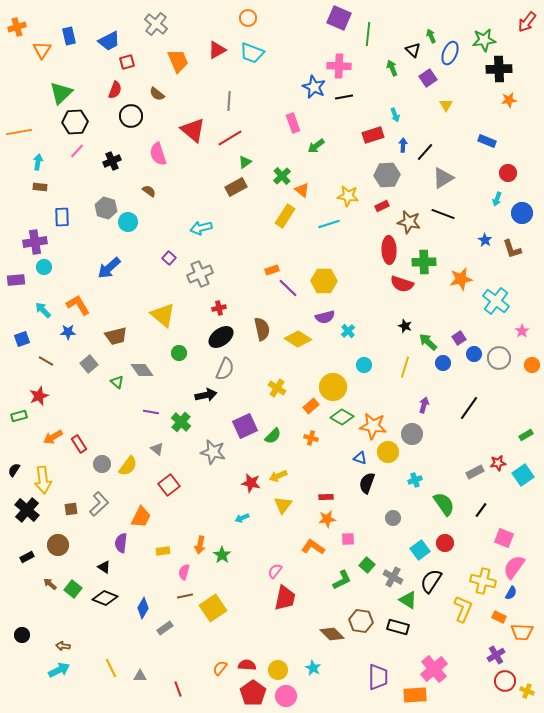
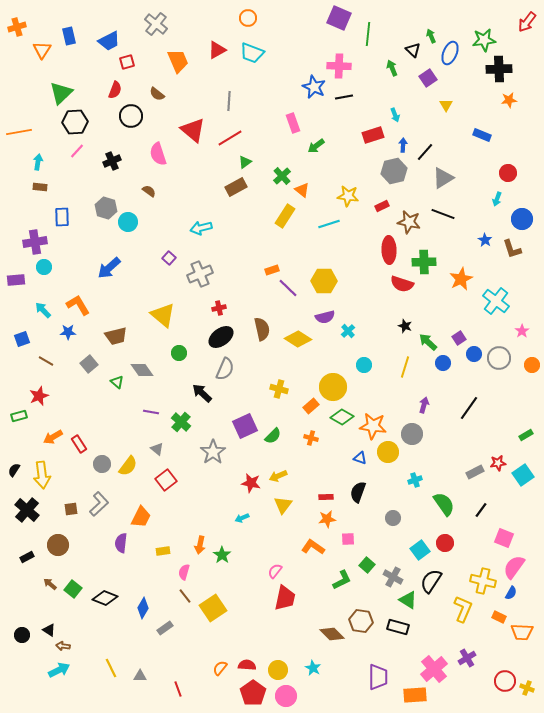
blue rectangle at (487, 141): moved 5 px left, 6 px up
gray hexagon at (387, 175): moved 7 px right, 4 px up; rotated 10 degrees counterclockwise
blue circle at (522, 213): moved 6 px down
orange star at (461, 279): rotated 15 degrees counterclockwise
yellow cross at (277, 388): moved 2 px right, 1 px down; rotated 18 degrees counterclockwise
black arrow at (206, 395): moved 4 px left, 2 px up; rotated 125 degrees counterclockwise
gray star at (213, 452): rotated 25 degrees clockwise
yellow arrow at (43, 480): moved 1 px left, 5 px up
black semicircle at (367, 483): moved 9 px left, 9 px down
red square at (169, 485): moved 3 px left, 5 px up
black triangle at (104, 567): moved 55 px left, 63 px down
brown line at (185, 596): rotated 63 degrees clockwise
purple cross at (496, 655): moved 29 px left, 3 px down
yellow cross at (527, 691): moved 3 px up
